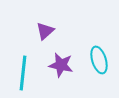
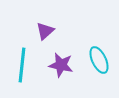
cyan ellipse: rotated 8 degrees counterclockwise
cyan line: moved 1 px left, 8 px up
